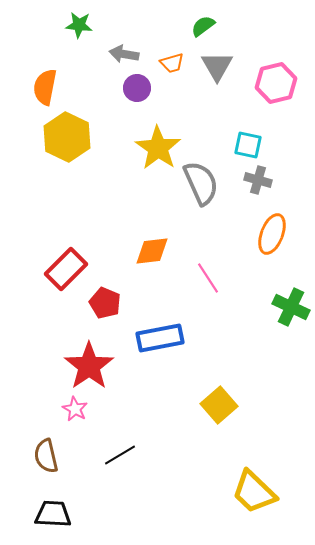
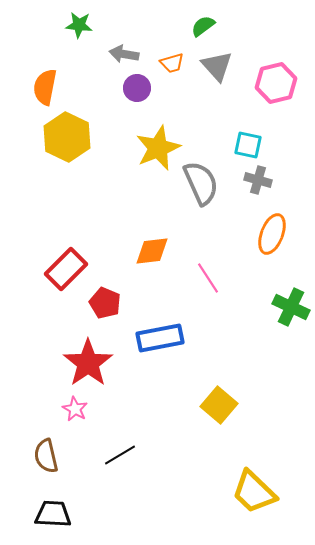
gray triangle: rotated 12 degrees counterclockwise
yellow star: rotated 15 degrees clockwise
red star: moved 1 px left, 3 px up
yellow square: rotated 9 degrees counterclockwise
